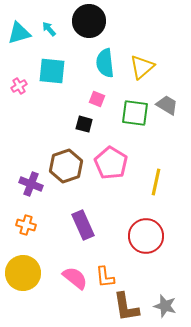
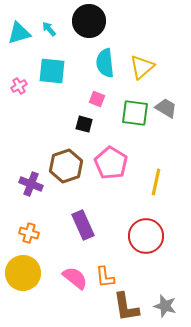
gray trapezoid: moved 1 px left, 3 px down
orange cross: moved 3 px right, 8 px down
